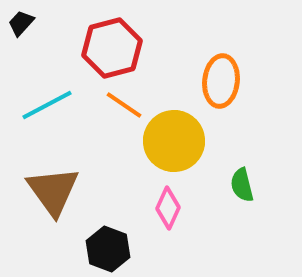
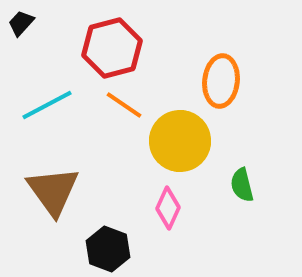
yellow circle: moved 6 px right
